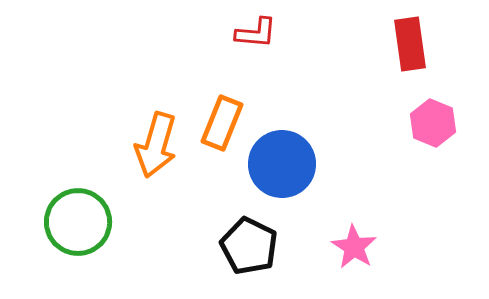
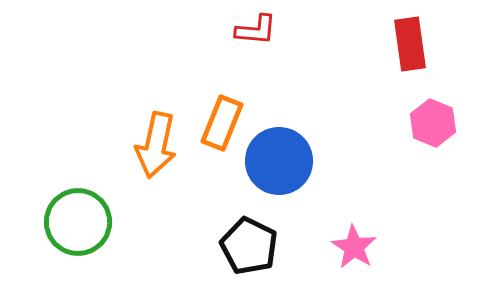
red L-shape: moved 3 px up
orange arrow: rotated 4 degrees counterclockwise
blue circle: moved 3 px left, 3 px up
